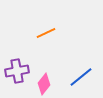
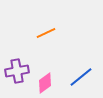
pink diamond: moved 1 px right, 1 px up; rotated 15 degrees clockwise
